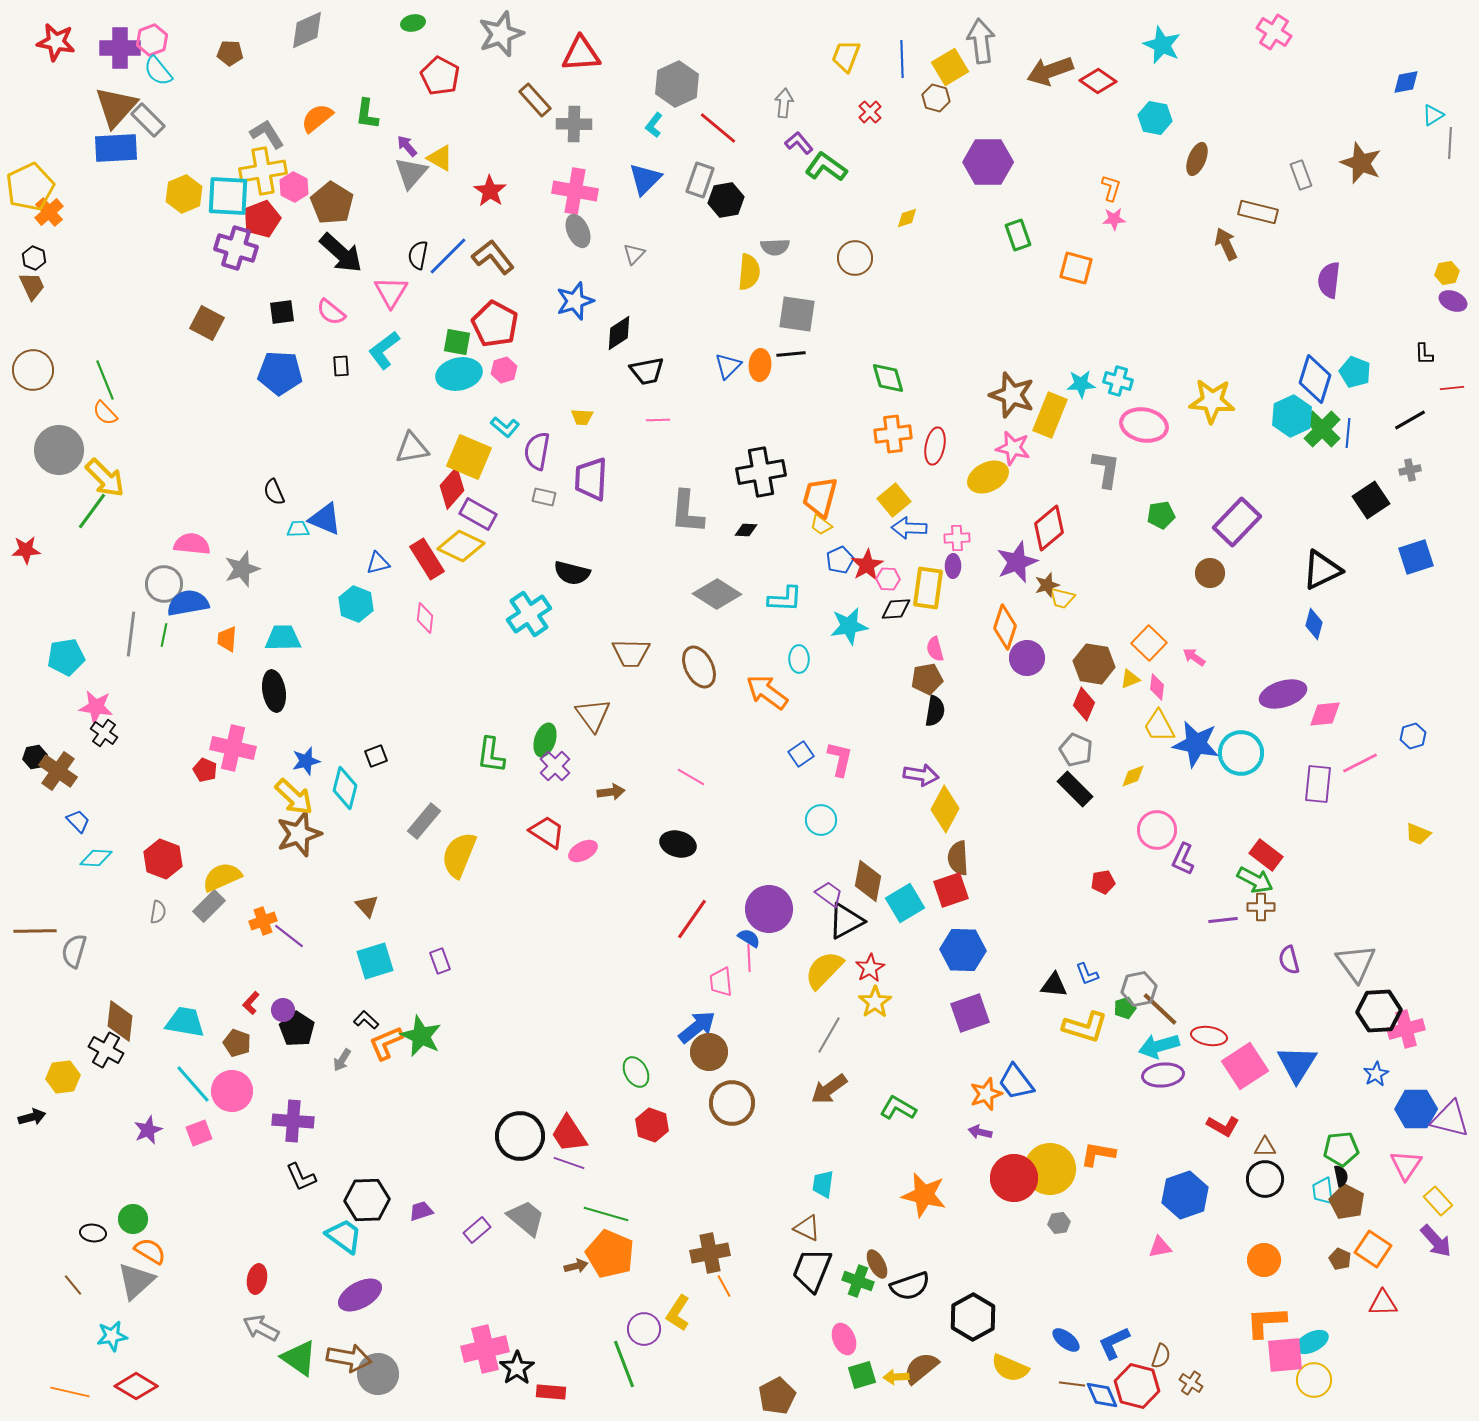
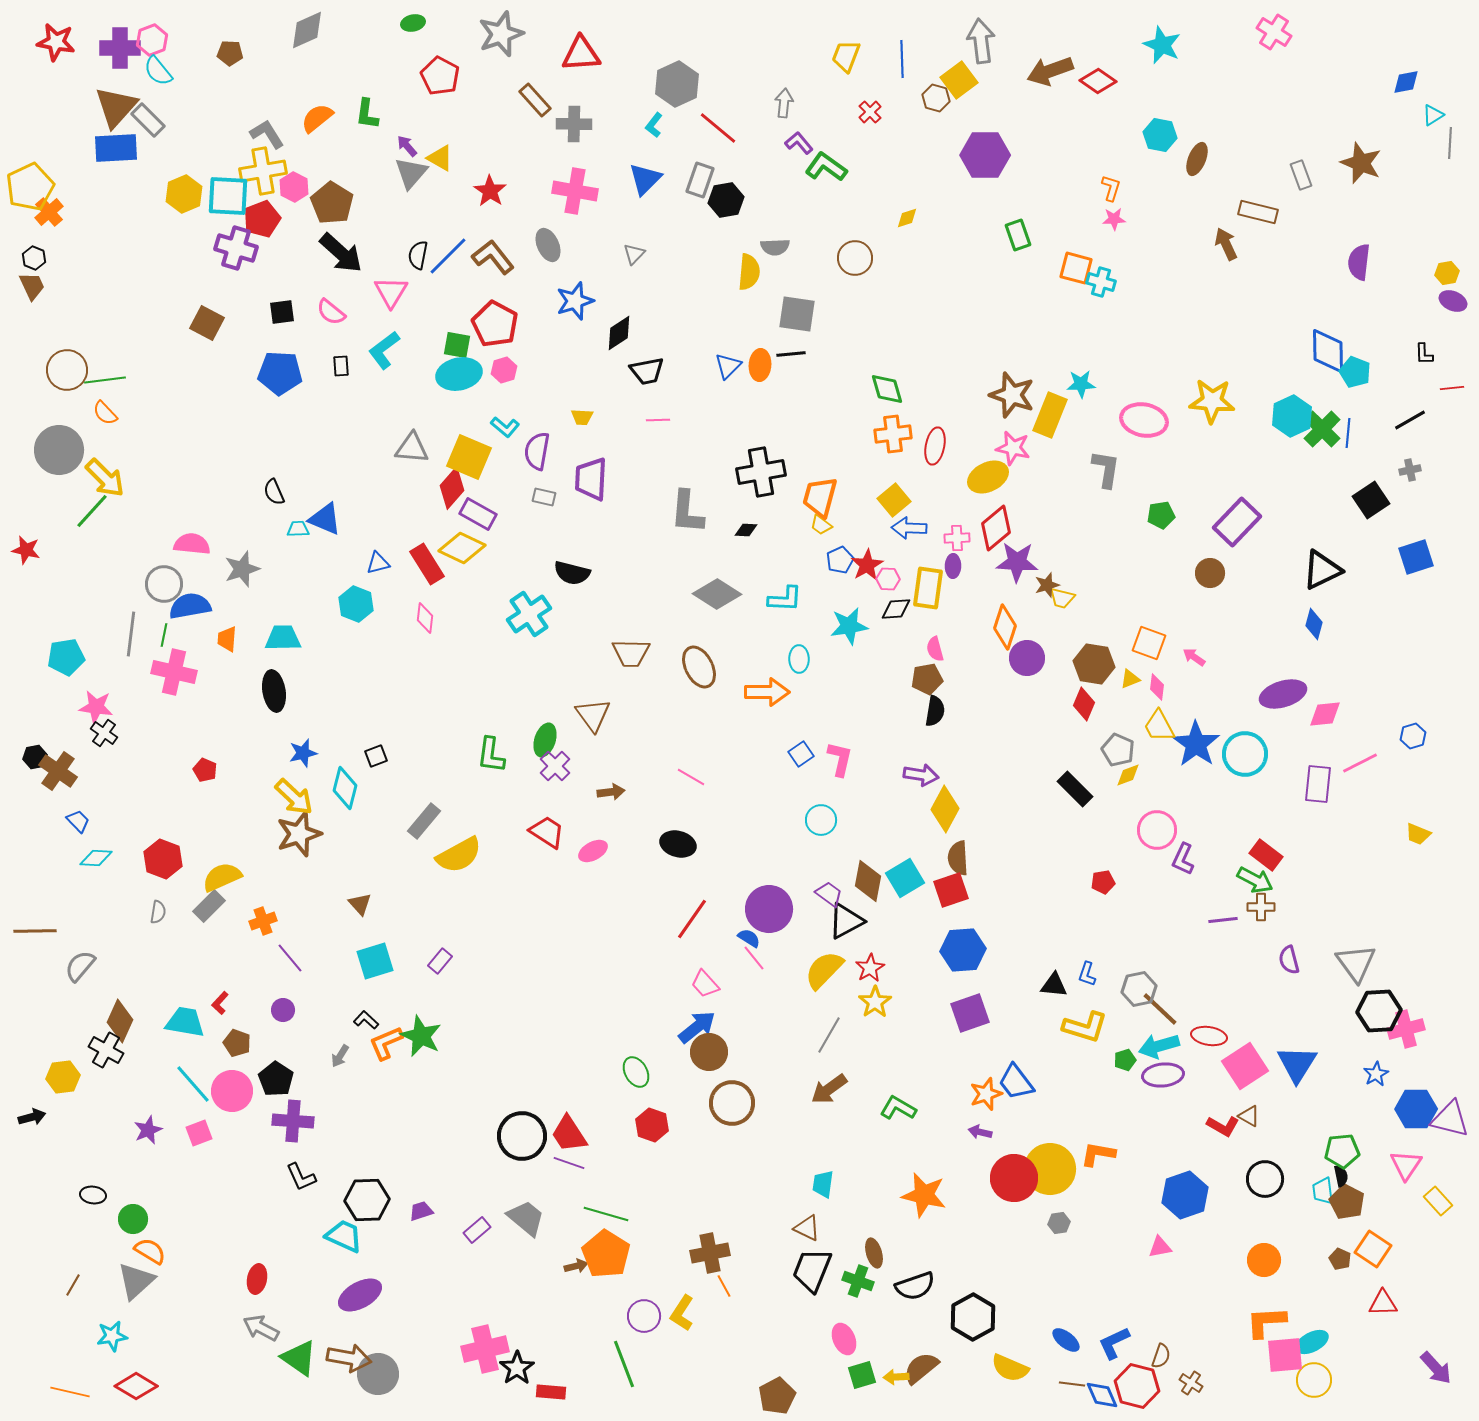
yellow square at (950, 67): moved 9 px right, 13 px down; rotated 6 degrees counterclockwise
cyan hexagon at (1155, 118): moved 5 px right, 17 px down
purple hexagon at (988, 162): moved 3 px left, 7 px up
gray ellipse at (578, 231): moved 30 px left, 14 px down
purple semicircle at (1329, 280): moved 30 px right, 18 px up
green square at (457, 342): moved 3 px down
brown circle at (33, 370): moved 34 px right
green diamond at (888, 378): moved 1 px left, 11 px down
blue diamond at (1315, 379): moved 13 px right, 28 px up; rotated 18 degrees counterclockwise
green line at (105, 380): rotated 75 degrees counterclockwise
cyan cross at (1118, 381): moved 17 px left, 99 px up
pink ellipse at (1144, 425): moved 5 px up
gray triangle at (412, 448): rotated 15 degrees clockwise
green line at (92, 511): rotated 6 degrees clockwise
red diamond at (1049, 528): moved 53 px left
yellow diamond at (461, 546): moved 1 px right, 2 px down
red star at (26, 550): rotated 16 degrees clockwise
red rectangle at (427, 559): moved 5 px down
purple star at (1017, 562): rotated 24 degrees clockwise
blue semicircle at (188, 603): moved 2 px right, 3 px down
orange square at (1149, 643): rotated 24 degrees counterclockwise
orange arrow at (767, 692): rotated 144 degrees clockwise
blue star at (1196, 744): rotated 24 degrees clockwise
pink cross at (233, 748): moved 59 px left, 76 px up
gray pentagon at (1076, 750): moved 42 px right
cyan circle at (1241, 753): moved 4 px right, 1 px down
blue star at (306, 761): moved 3 px left, 8 px up
yellow diamond at (1133, 776): moved 5 px left, 1 px up
pink ellipse at (583, 851): moved 10 px right
yellow semicircle at (459, 855): rotated 141 degrees counterclockwise
cyan square at (905, 903): moved 25 px up
brown triangle at (367, 906): moved 7 px left, 2 px up
purple line at (289, 936): moved 1 px right, 22 px down; rotated 12 degrees clockwise
blue hexagon at (963, 950): rotated 6 degrees counterclockwise
gray semicircle at (74, 951): moved 6 px right, 15 px down; rotated 24 degrees clockwise
pink line at (749, 958): moved 5 px right; rotated 36 degrees counterclockwise
purple rectangle at (440, 961): rotated 60 degrees clockwise
blue L-shape at (1087, 974): rotated 40 degrees clockwise
pink trapezoid at (721, 982): moved 16 px left, 2 px down; rotated 36 degrees counterclockwise
red L-shape at (251, 1003): moved 31 px left
green pentagon at (1125, 1008): moved 52 px down
brown diamond at (120, 1021): rotated 18 degrees clockwise
black pentagon at (297, 1029): moved 21 px left, 50 px down
gray arrow at (342, 1060): moved 2 px left, 4 px up
black circle at (520, 1136): moved 2 px right
brown triangle at (1265, 1147): moved 16 px left, 31 px up; rotated 30 degrees clockwise
green pentagon at (1341, 1149): moved 1 px right, 2 px down
black ellipse at (93, 1233): moved 38 px up
cyan trapezoid at (344, 1236): rotated 12 degrees counterclockwise
purple arrow at (1436, 1241): moved 127 px down
orange pentagon at (610, 1254): moved 4 px left; rotated 9 degrees clockwise
brown ellipse at (877, 1264): moved 3 px left, 11 px up; rotated 12 degrees clockwise
brown line at (73, 1285): rotated 70 degrees clockwise
black semicircle at (910, 1286): moved 5 px right
yellow L-shape at (678, 1313): moved 4 px right
purple circle at (644, 1329): moved 13 px up
